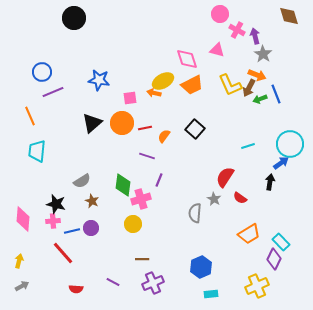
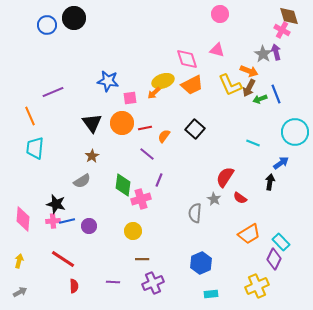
pink cross at (237, 30): moved 45 px right
purple arrow at (255, 36): moved 21 px right, 16 px down
blue circle at (42, 72): moved 5 px right, 47 px up
orange arrow at (257, 75): moved 8 px left, 4 px up
blue star at (99, 80): moved 9 px right, 1 px down
yellow ellipse at (163, 81): rotated 10 degrees clockwise
orange arrow at (154, 93): rotated 56 degrees counterclockwise
black triangle at (92, 123): rotated 25 degrees counterclockwise
cyan circle at (290, 144): moved 5 px right, 12 px up
cyan line at (248, 146): moved 5 px right, 3 px up; rotated 40 degrees clockwise
cyan trapezoid at (37, 151): moved 2 px left, 3 px up
purple line at (147, 156): moved 2 px up; rotated 21 degrees clockwise
brown star at (92, 201): moved 45 px up; rotated 16 degrees clockwise
yellow circle at (133, 224): moved 7 px down
purple circle at (91, 228): moved 2 px left, 2 px up
blue line at (72, 231): moved 5 px left, 10 px up
red line at (63, 253): moved 6 px down; rotated 15 degrees counterclockwise
blue hexagon at (201, 267): moved 4 px up
purple line at (113, 282): rotated 24 degrees counterclockwise
gray arrow at (22, 286): moved 2 px left, 6 px down
red semicircle at (76, 289): moved 2 px left, 3 px up; rotated 96 degrees counterclockwise
